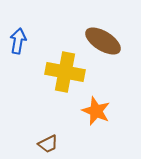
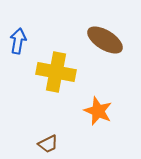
brown ellipse: moved 2 px right, 1 px up
yellow cross: moved 9 px left
orange star: moved 2 px right
